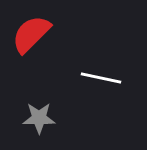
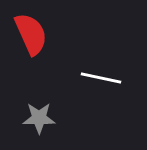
red semicircle: rotated 111 degrees clockwise
